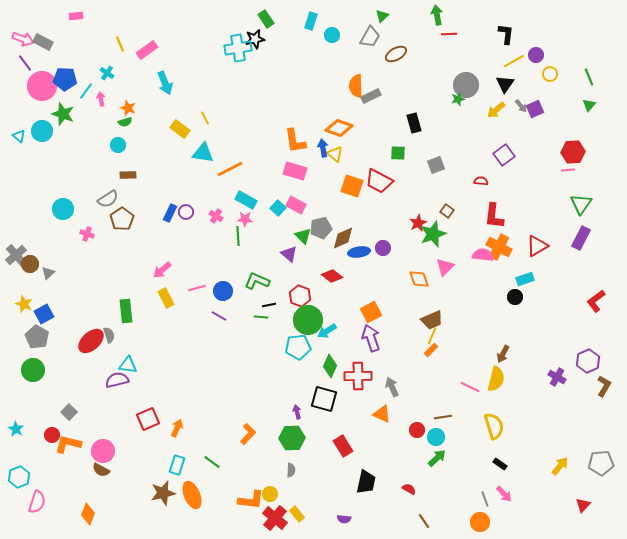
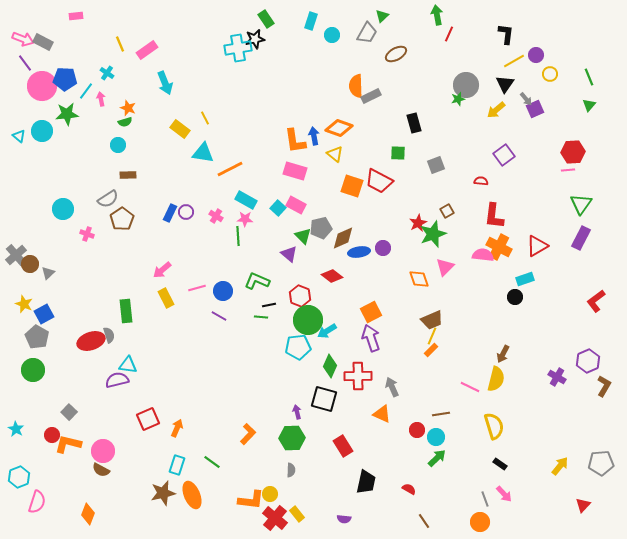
red line at (449, 34): rotated 63 degrees counterclockwise
gray trapezoid at (370, 37): moved 3 px left, 4 px up
gray arrow at (521, 106): moved 5 px right, 7 px up
green star at (63, 114): moved 4 px right; rotated 25 degrees counterclockwise
blue arrow at (323, 148): moved 9 px left, 12 px up
brown square at (447, 211): rotated 24 degrees clockwise
red ellipse at (91, 341): rotated 24 degrees clockwise
brown line at (443, 417): moved 2 px left, 3 px up
